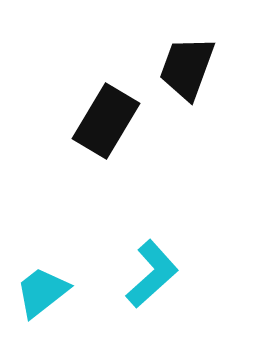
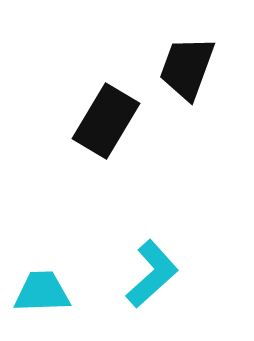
cyan trapezoid: rotated 36 degrees clockwise
